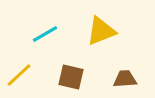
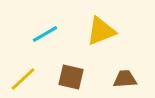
yellow line: moved 4 px right, 4 px down
